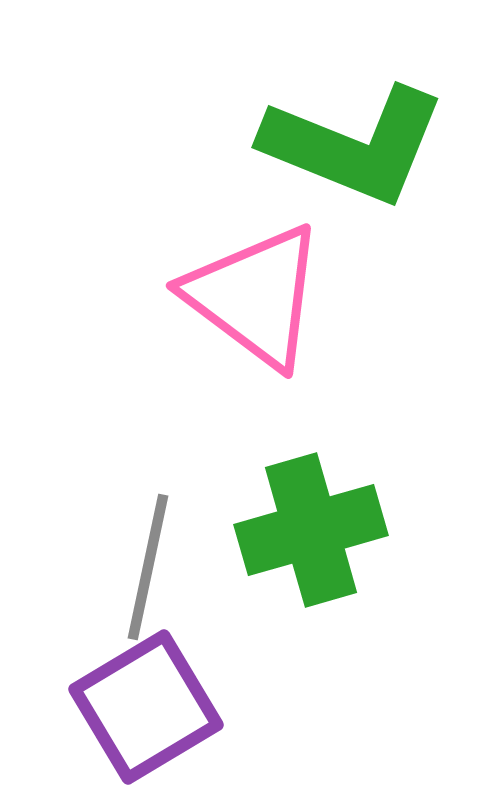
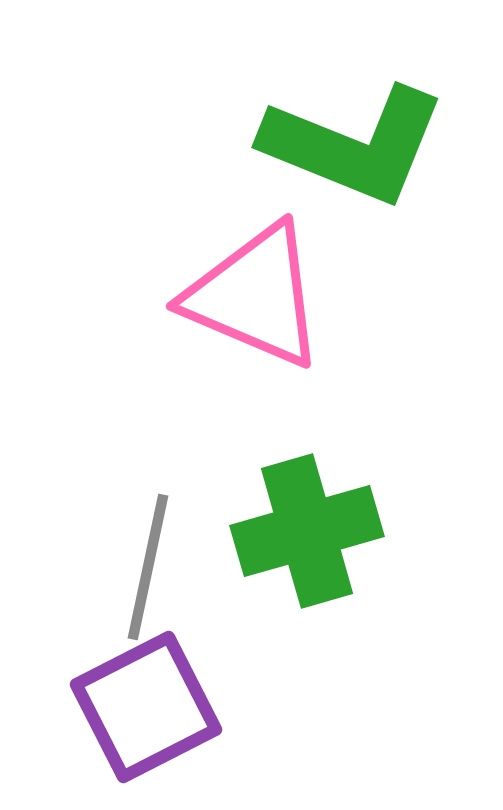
pink triangle: rotated 14 degrees counterclockwise
green cross: moved 4 px left, 1 px down
purple square: rotated 4 degrees clockwise
